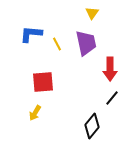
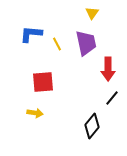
red arrow: moved 2 px left
yellow arrow: rotated 112 degrees counterclockwise
